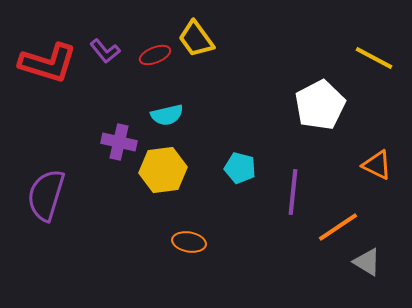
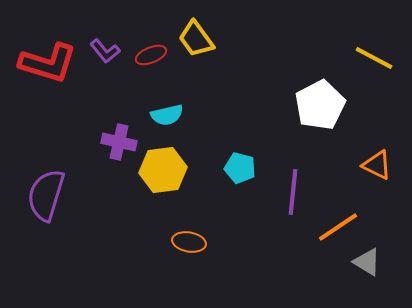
red ellipse: moved 4 px left
